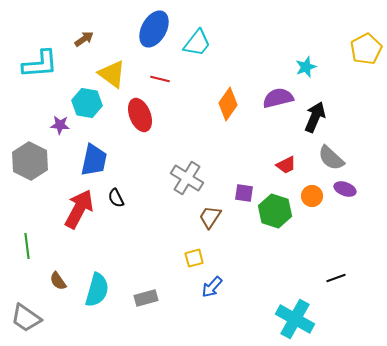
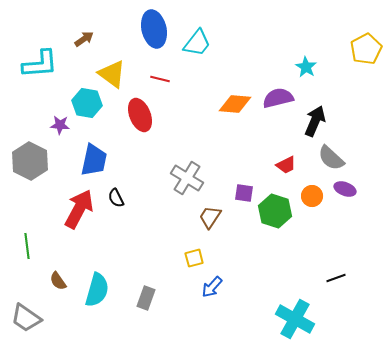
blue ellipse: rotated 42 degrees counterclockwise
cyan star: rotated 20 degrees counterclockwise
orange diamond: moved 7 px right; rotated 60 degrees clockwise
black arrow: moved 4 px down
gray rectangle: rotated 55 degrees counterclockwise
